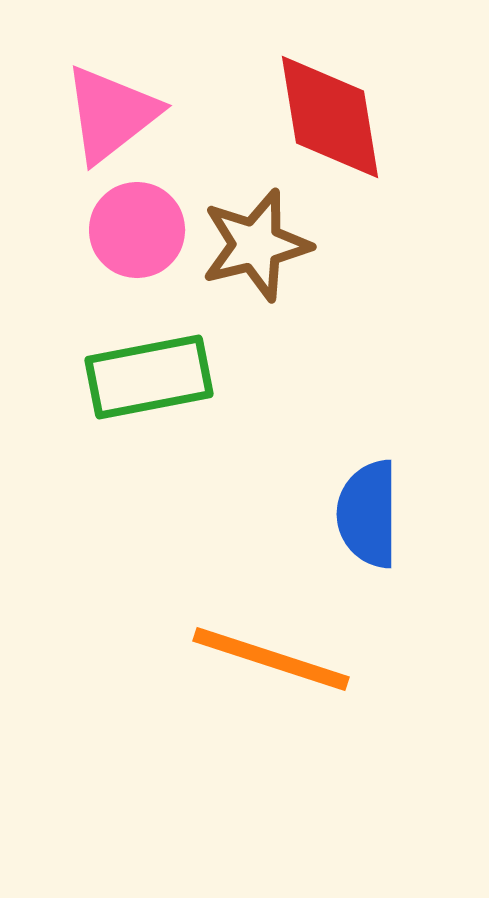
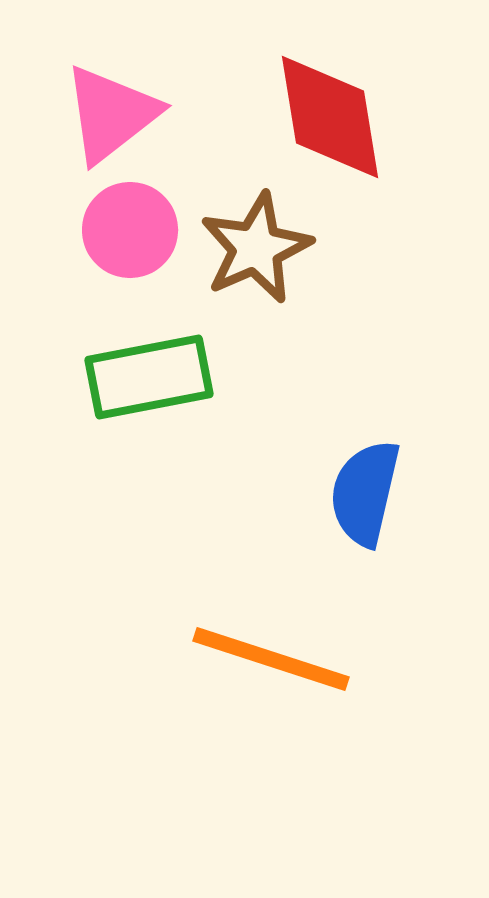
pink circle: moved 7 px left
brown star: moved 3 px down; rotated 10 degrees counterclockwise
blue semicircle: moved 3 px left, 21 px up; rotated 13 degrees clockwise
